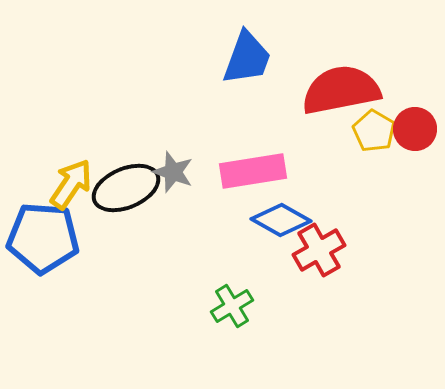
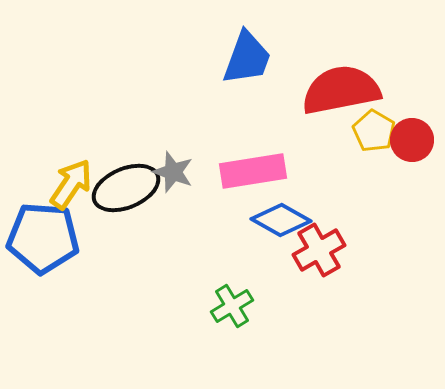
red circle: moved 3 px left, 11 px down
